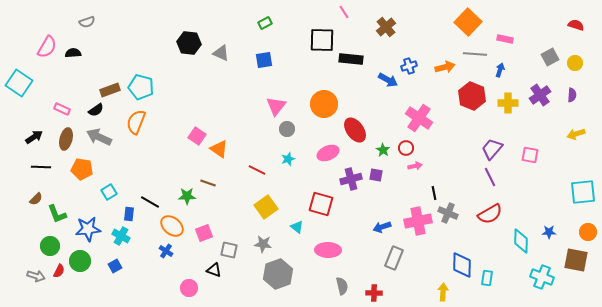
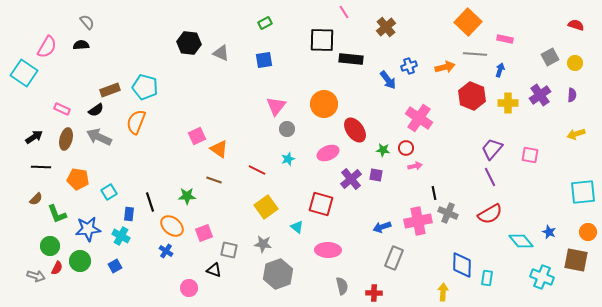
gray semicircle at (87, 22): rotated 112 degrees counterclockwise
black semicircle at (73, 53): moved 8 px right, 8 px up
blue arrow at (388, 80): rotated 24 degrees clockwise
cyan square at (19, 83): moved 5 px right, 10 px up
cyan pentagon at (141, 87): moved 4 px right
pink square at (197, 136): rotated 30 degrees clockwise
green star at (383, 150): rotated 24 degrees counterclockwise
orange pentagon at (82, 169): moved 4 px left, 10 px down
purple cross at (351, 179): rotated 25 degrees counterclockwise
brown line at (208, 183): moved 6 px right, 3 px up
black line at (150, 202): rotated 42 degrees clockwise
blue star at (549, 232): rotated 24 degrees clockwise
cyan diamond at (521, 241): rotated 40 degrees counterclockwise
red semicircle at (59, 271): moved 2 px left, 3 px up
